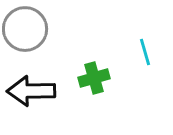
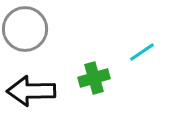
cyan line: moved 3 px left; rotated 72 degrees clockwise
